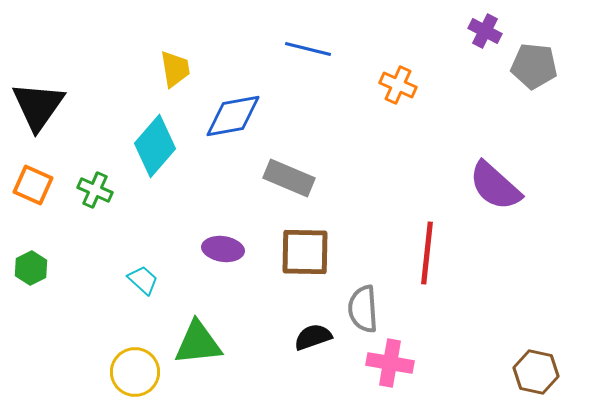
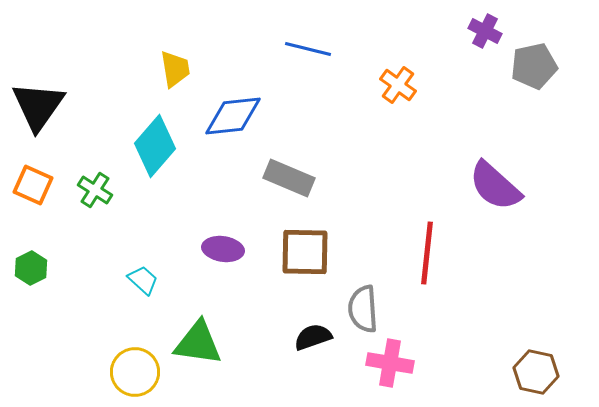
gray pentagon: rotated 18 degrees counterclockwise
orange cross: rotated 12 degrees clockwise
blue diamond: rotated 4 degrees clockwise
green cross: rotated 8 degrees clockwise
green triangle: rotated 14 degrees clockwise
